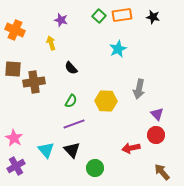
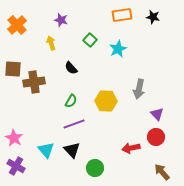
green square: moved 9 px left, 24 px down
orange cross: moved 2 px right, 5 px up; rotated 24 degrees clockwise
red circle: moved 2 px down
purple cross: rotated 30 degrees counterclockwise
